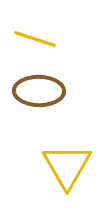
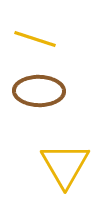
yellow triangle: moved 2 px left, 1 px up
